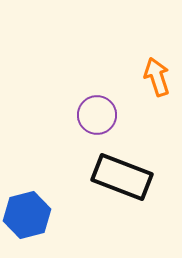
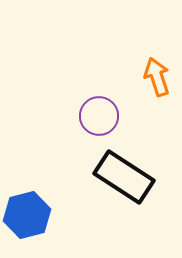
purple circle: moved 2 px right, 1 px down
black rectangle: moved 2 px right; rotated 12 degrees clockwise
